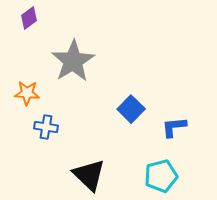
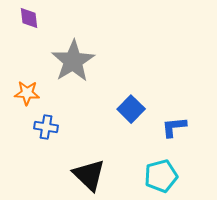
purple diamond: rotated 60 degrees counterclockwise
